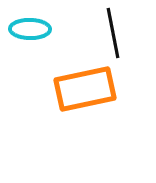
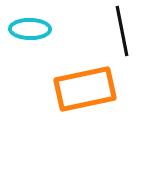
black line: moved 9 px right, 2 px up
